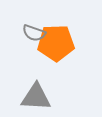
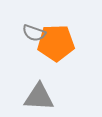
gray triangle: moved 3 px right
